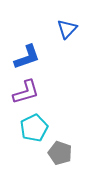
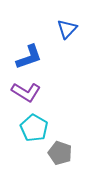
blue L-shape: moved 2 px right
purple L-shape: rotated 48 degrees clockwise
cyan pentagon: rotated 16 degrees counterclockwise
